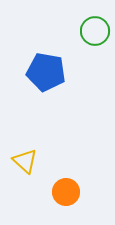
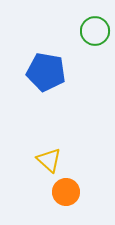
yellow triangle: moved 24 px right, 1 px up
